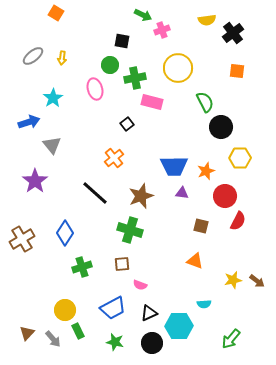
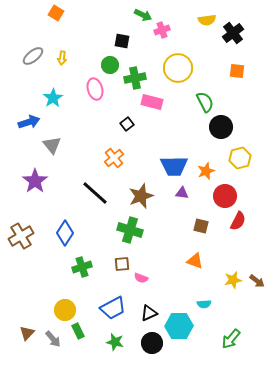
yellow hexagon at (240, 158): rotated 15 degrees counterclockwise
brown cross at (22, 239): moved 1 px left, 3 px up
pink semicircle at (140, 285): moved 1 px right, 7 px up
